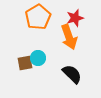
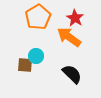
red star: rotated 24 degrees counterclockwise
orange arrow: rotated 145 degrees clockwise
cyan circle: moved 2 px left, 2 px up
brown square: moved 2 px down; rotated 14 degrees clockwise
